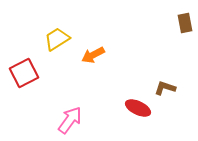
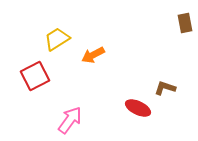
red square: moved 11 px right, 3 px down
